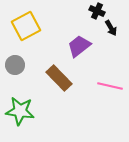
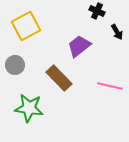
black arrow: moved 6 px right, 4 px down
green star: moved 9 px right, 3 px up
